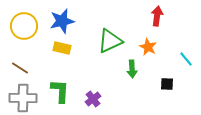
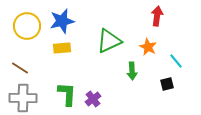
yellow circle: moved 3 px right
green triangle: moved 1 px left
yellow rectangle: rotated 18 degrees counterclockwise
cyan line: moved 10 px left, 2 px down
green arrow: moved 2 px down
black square: rotated 16 degrees counterclockwise
green L-shape: moved 7 px right, 3 px down
